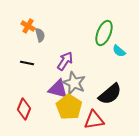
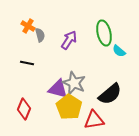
green ellipse: rotated 35 degrees counterclockwise
purple arrow: moved 4 px right, 21 px up
